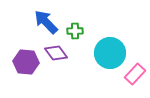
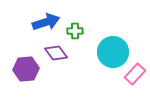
blue arrow: rotated 116 degrees clockwise
cyan circle: moved 3 px right, 1 px up
purple hexagon: moved 7 px down; rotated 10 degrees counterclockwise
